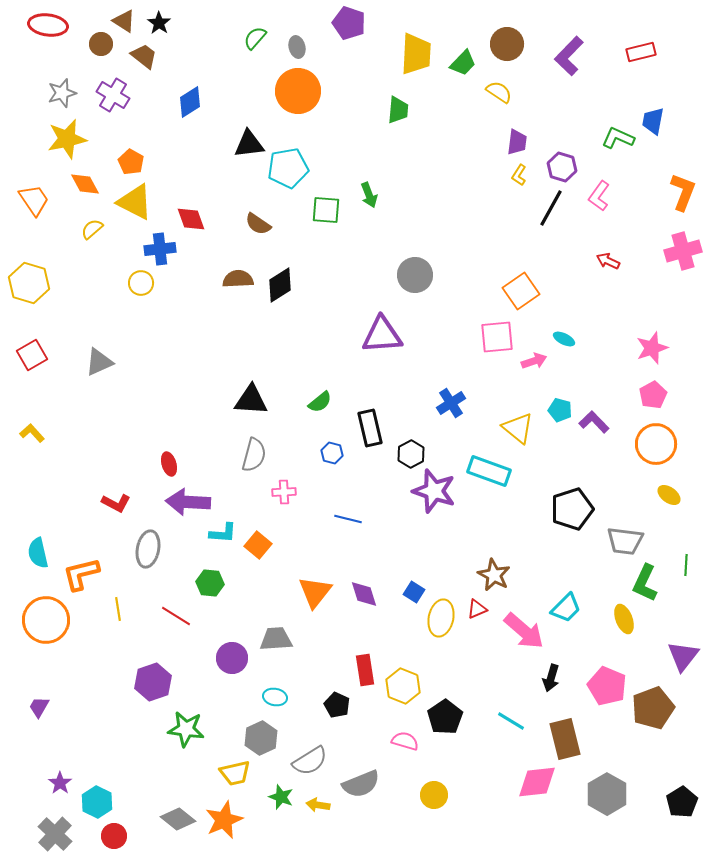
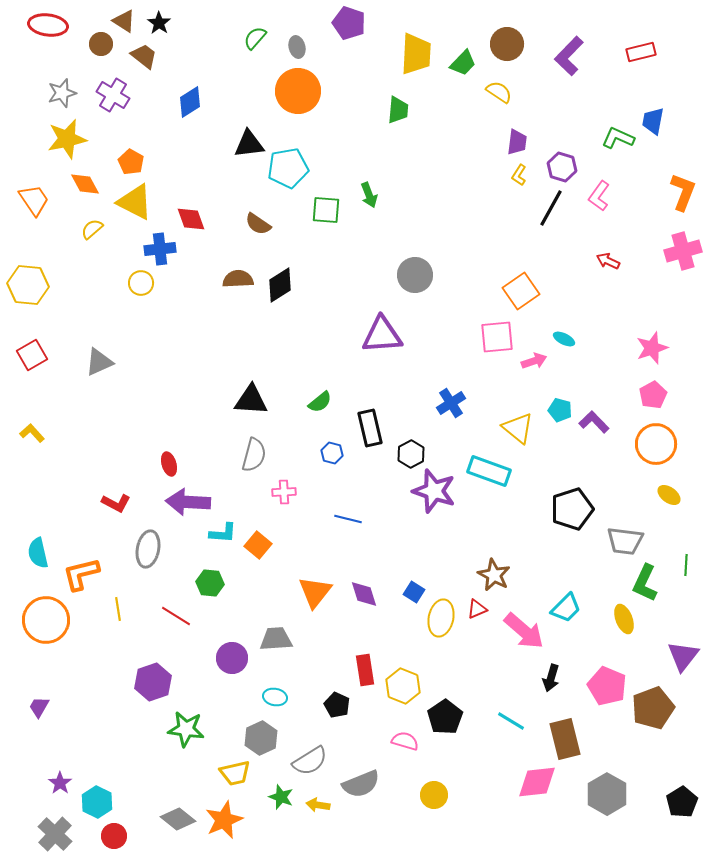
yellow hexagon at (29, 283): moved 1 px left, 2 px down; rotated 12 degrees counterclockwise
